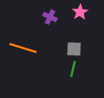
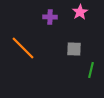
purple cross: rotated 24 degrees counterclockwise
orange line: rotated 28 degrees clockwise
green line: moved 18 px right, 1 px down
